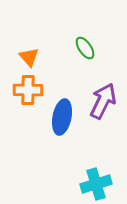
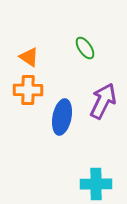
orange triangle: rotated 15 degrees counterclockwise
cyan cross: rotated 16 degrees clockwise
